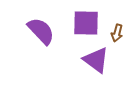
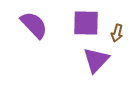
purple semicircle: moved 7 px left, 6 px up
purple triangle: rotated 36 degrees clockwise
